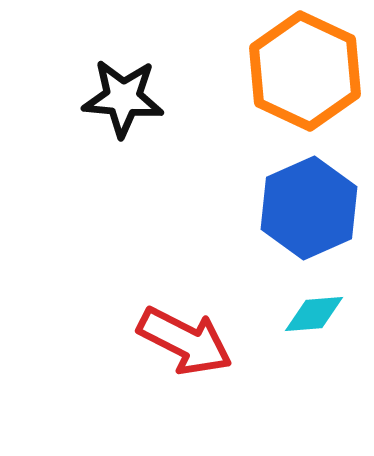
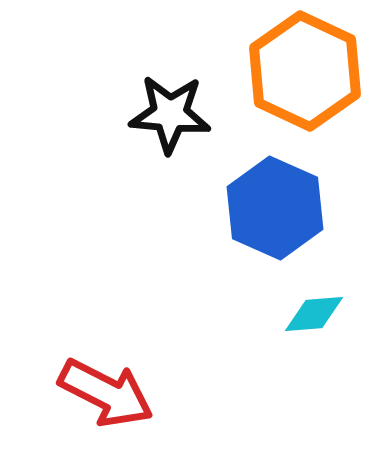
black star: moved 47 px right, 16 px down
blue hexagon: moved 34 px left; rotated 12 degrees counterclockwise
red arrow: moved 79 px left, 52 px down
